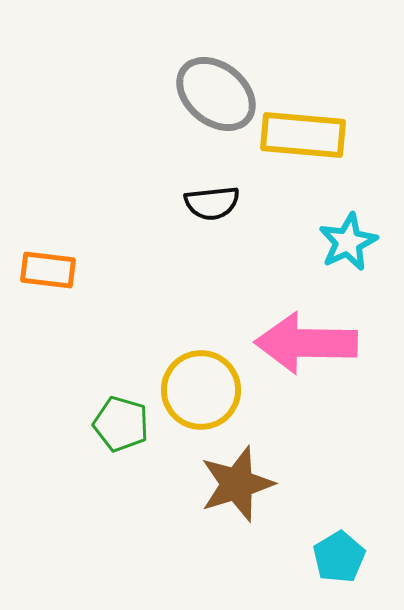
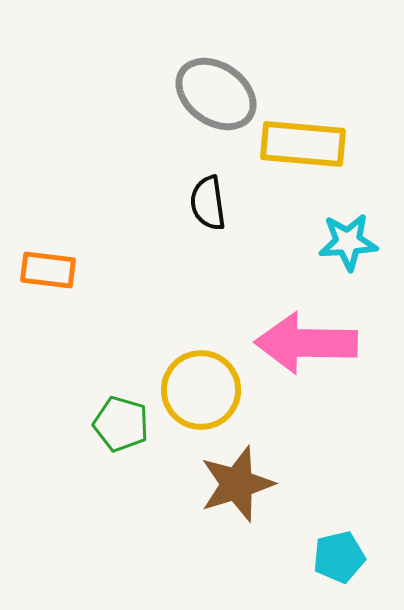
gray ellipse: rotated 4 degrees counterclockwise
yellow rectangle: moved 9 px down
black semicircle: moved 4 px left; rotated 88 degrees clockwise
cyan star: rotated 22 degrees clockwise
cyan pentagon: rotated 18 degrees clockwise
